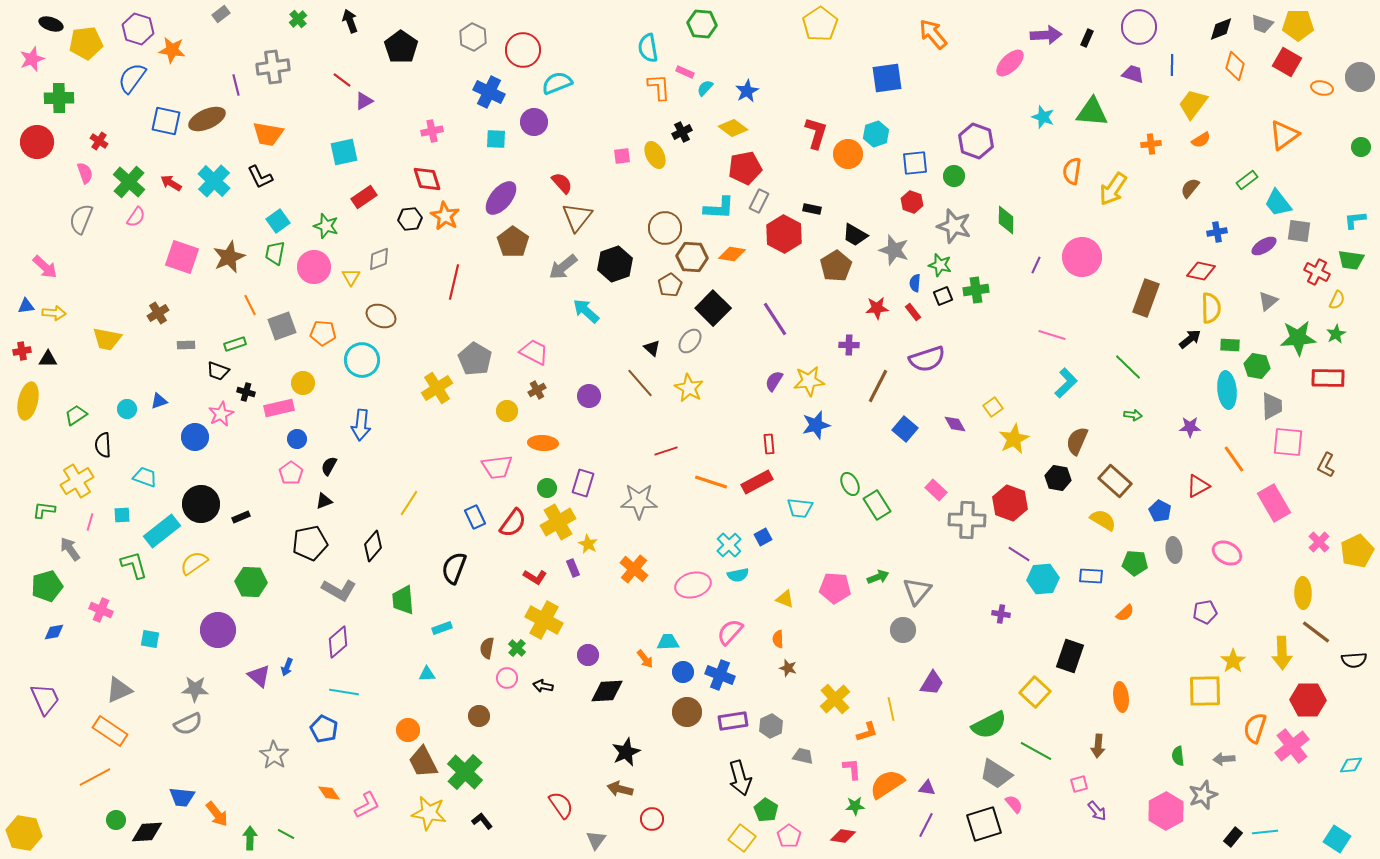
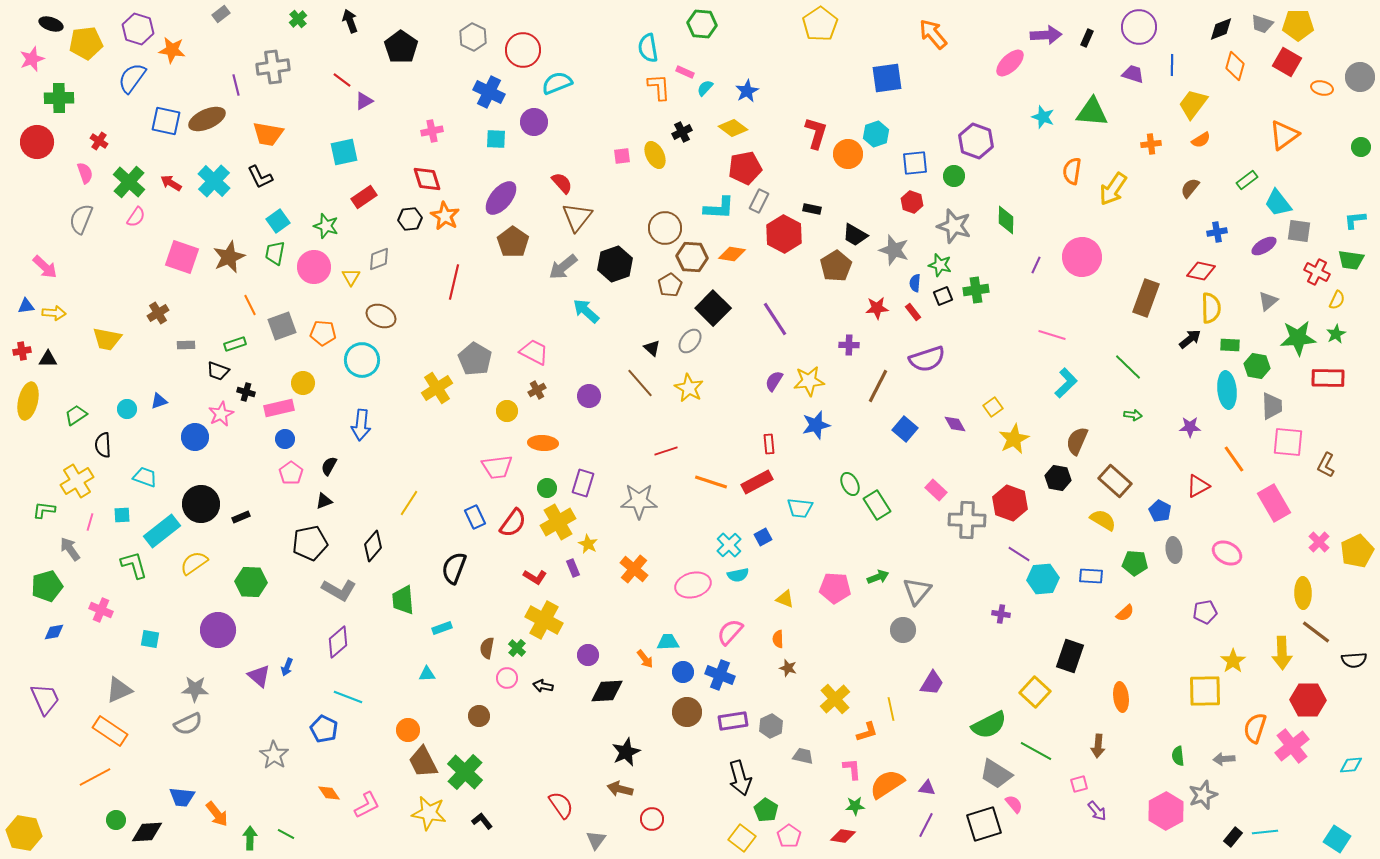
blue circle at (297, 439): moved 12 px left
cyan line at (344, 692): moved 4 px right, 5 px down; rotated 12 degrees clockwise
